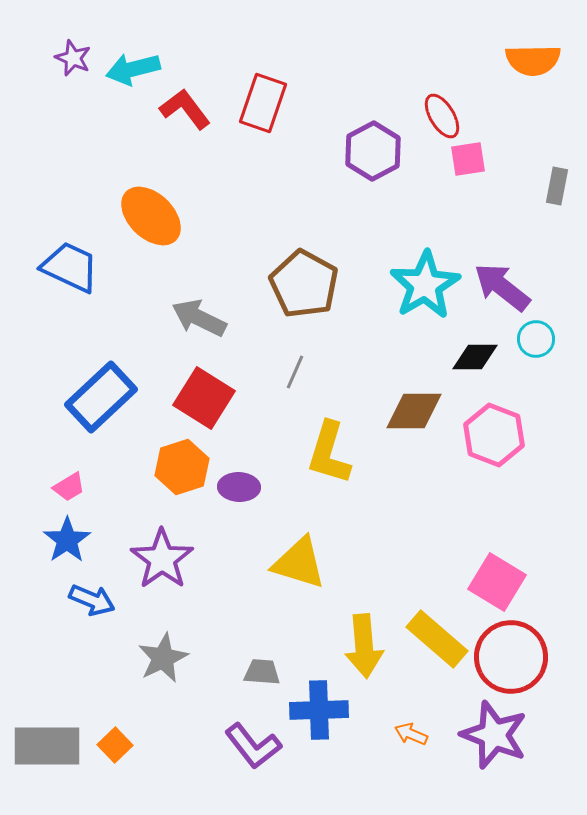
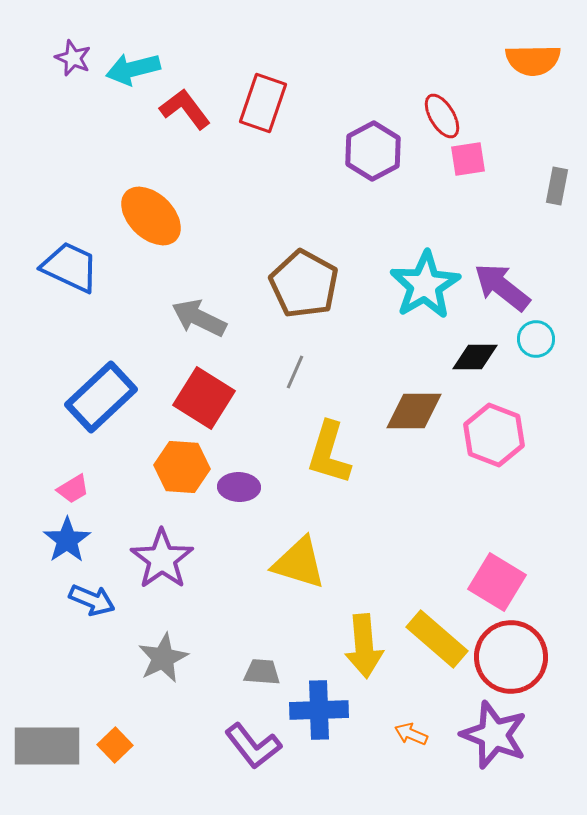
orange hexagon at (182, 467): rotated 22 degrees clockwise
pink trapezoid at (69, 487): moved 4 px right, 2 px down
